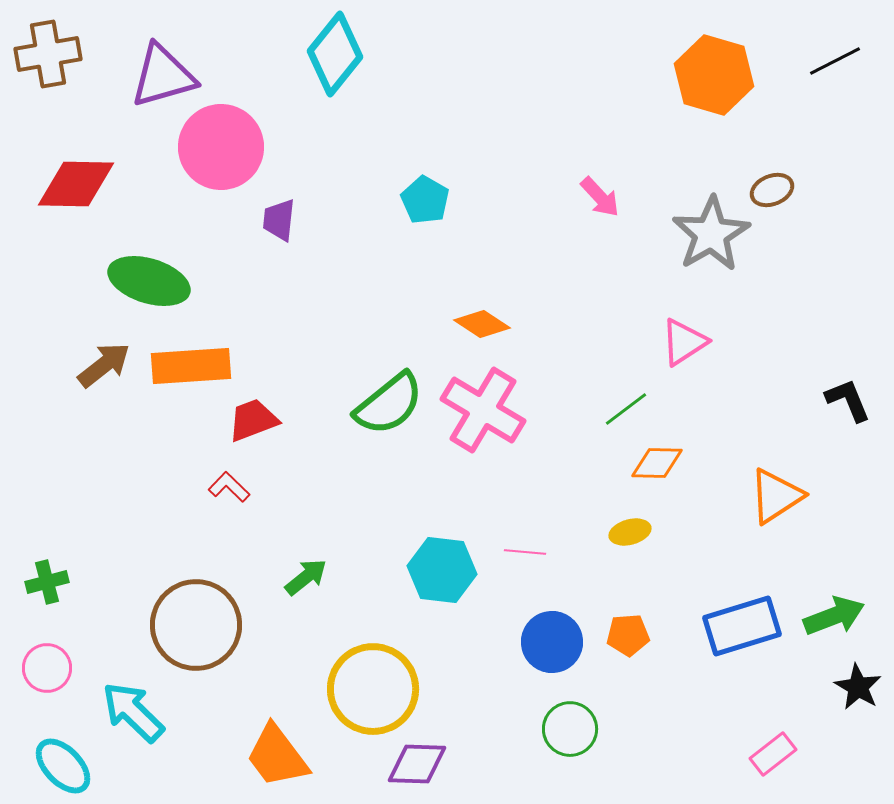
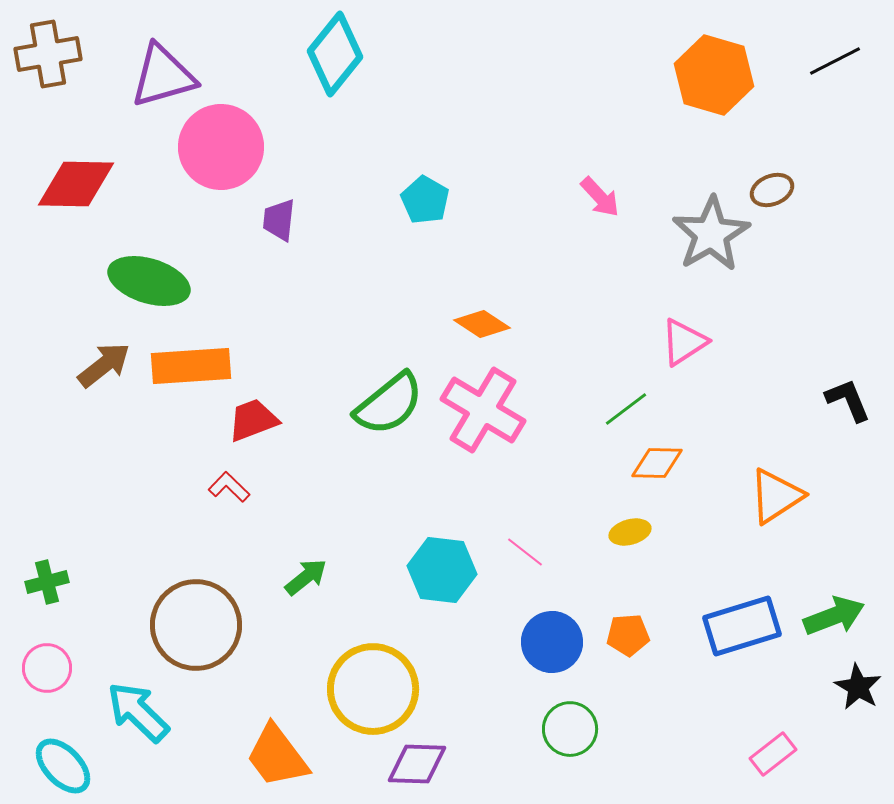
pink line at (525, 552): rotated 33 degrees clockwise
cyan arrow at (133, 712): moved 5 px right
